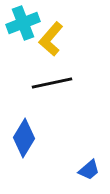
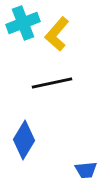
yellow L-shape: moved 6 px right, 5 px up
blue diamond: moved 2 px down
blue trapezoid: moved 3 px left; rotated 35 degrees clockwise
